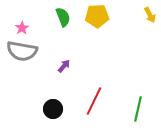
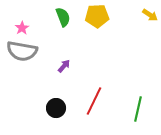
yellow arrow: rotated 28 degrees counterclockwise
black circle: moved 3 px right, 1 px up
